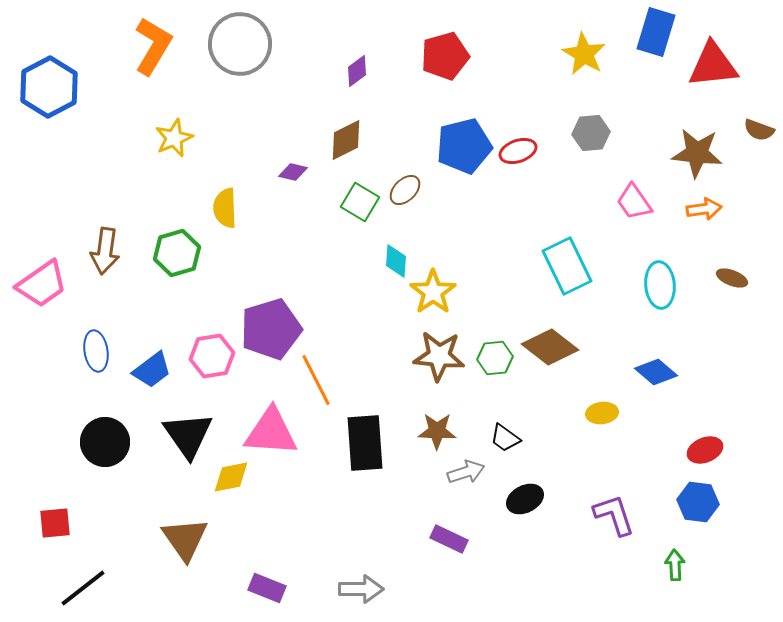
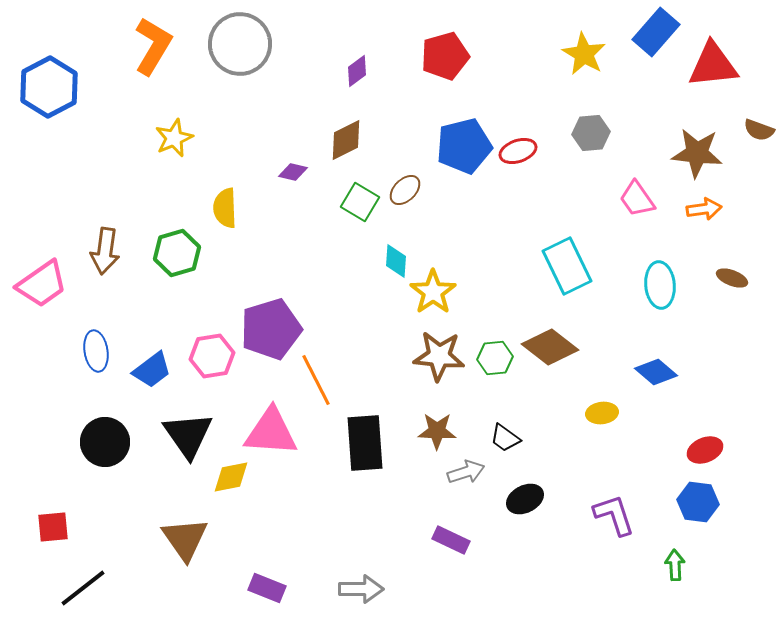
blue rectangle at (656, 32): rotated 24 degrees clockwise
pink trapezoid at (634, 202): moved 3 px right, 3 px up
red square at (55, 523): moved 2 px left, 4 px down
purple rectangle at (449, 539): moved 2 px right, 1 px down
